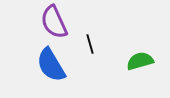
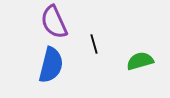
black line: moved 4 px right
blue semicircle: rotated 135 degrees counterclockwise
